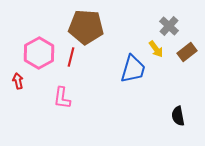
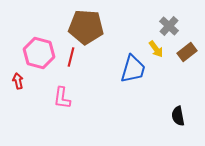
pink hexagon: rotated 16 degrees counterclockwise
